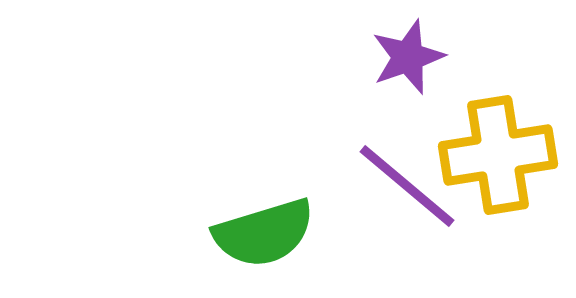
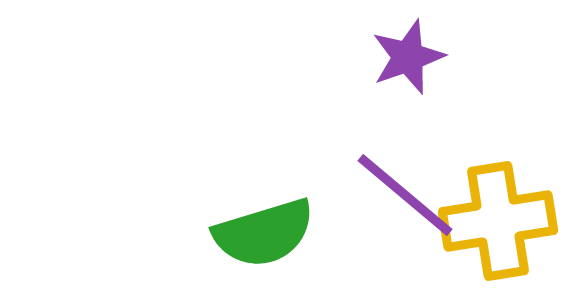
yellow cross: moved 66 px down
purple line: moved 2 px left, 9 px down
